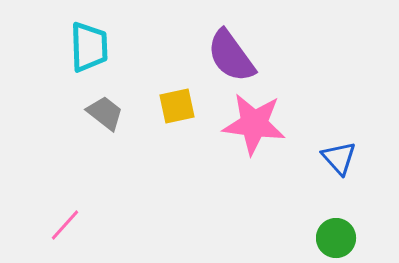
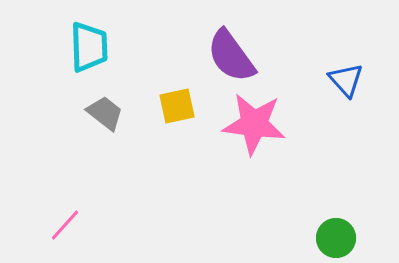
blue triangle: moved 7 px right, 78 px up
